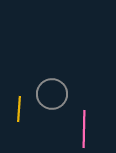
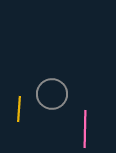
pink line: moved 1 px right
